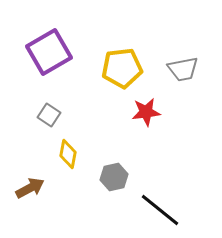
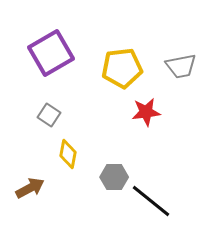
purple square: moved 2 px right, 1 px down
gray trapezoid: moved 2 px left, 3 px up
gray hexagon: rotated 12 degrees clockwise
black line: moved 9 px left, 9 px up
